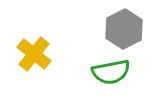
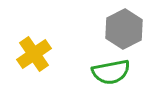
yellow cross: rotated 16 degrees clockwise
